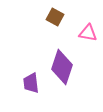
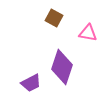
brown square: moved 1 px left, 1 px down
purple trapezoid: rotated 110 degrees counterclockwise
